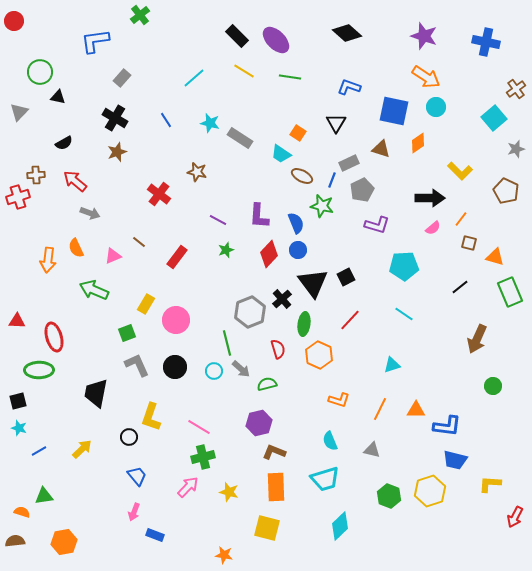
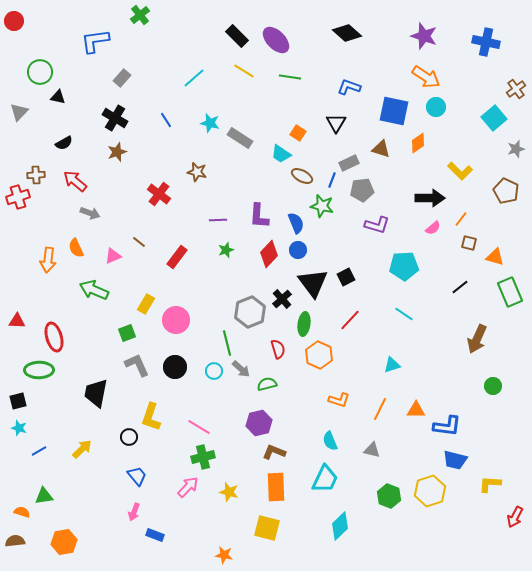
gray pentagon at (362, 190): rotated 20 degrees clockwise
purple line at (218, 220): rotated 30 degrees counterclockwise
cyan trapezoid at (325, 479): rotated 48 degrees counterclockwise
